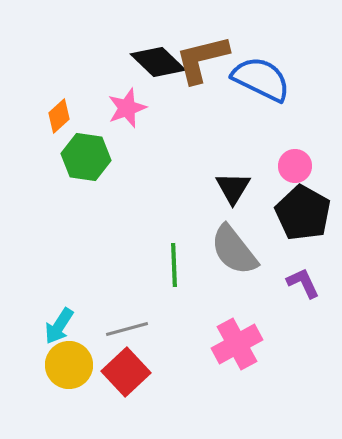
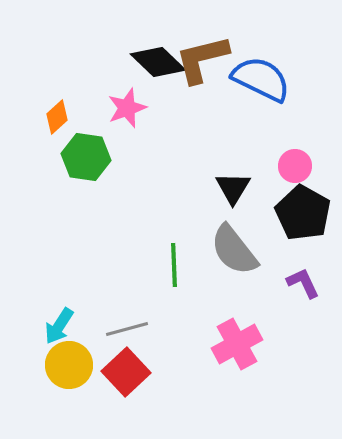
orange diamond: moved 2 px left, 1 px down
